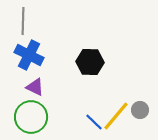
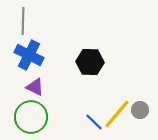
yellow line: moved 1 px right, 2 px up
